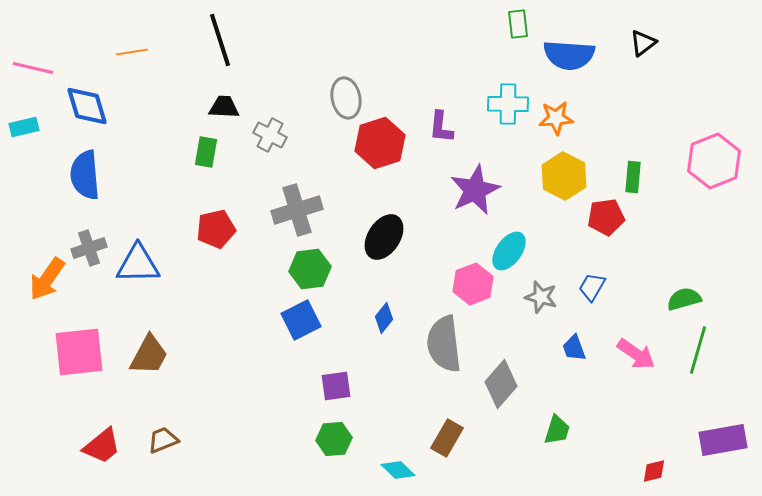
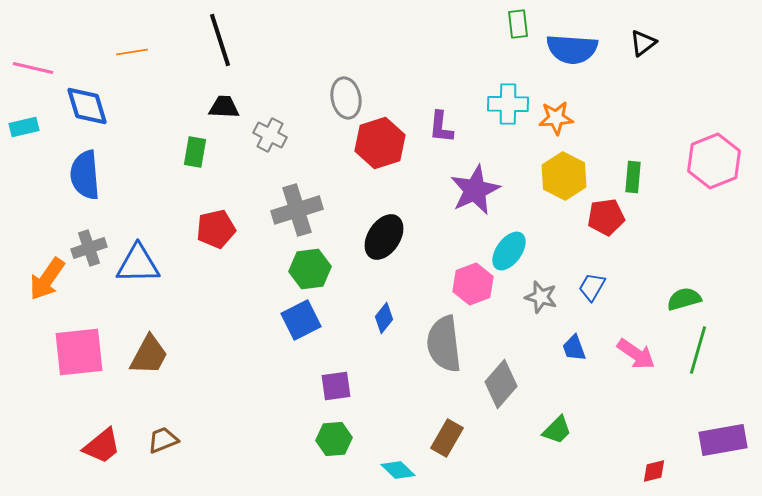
blue semicircle at (569, 55): moved 3 px right, 6 px up
green rectangle at (206, 152): moved 11 px left
green trapezoid at (557, 430): rotated 28 degrees clockwise
